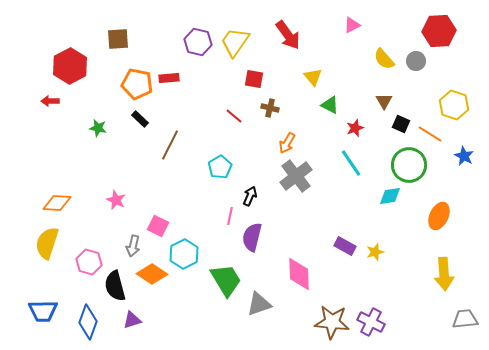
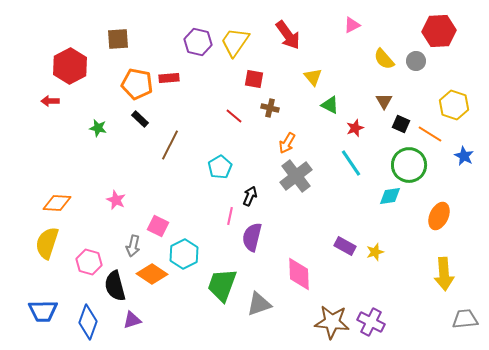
green trapezoid at (226, 280): moved 4 px left, 5 px down; rotated 129 degrees counterclockwise
